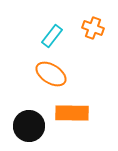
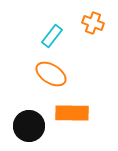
orange cross: moved 5 px up
